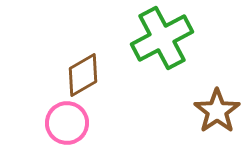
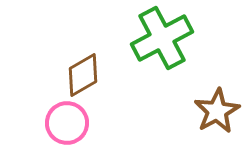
brown star: rotated 6 degrees clockwise
